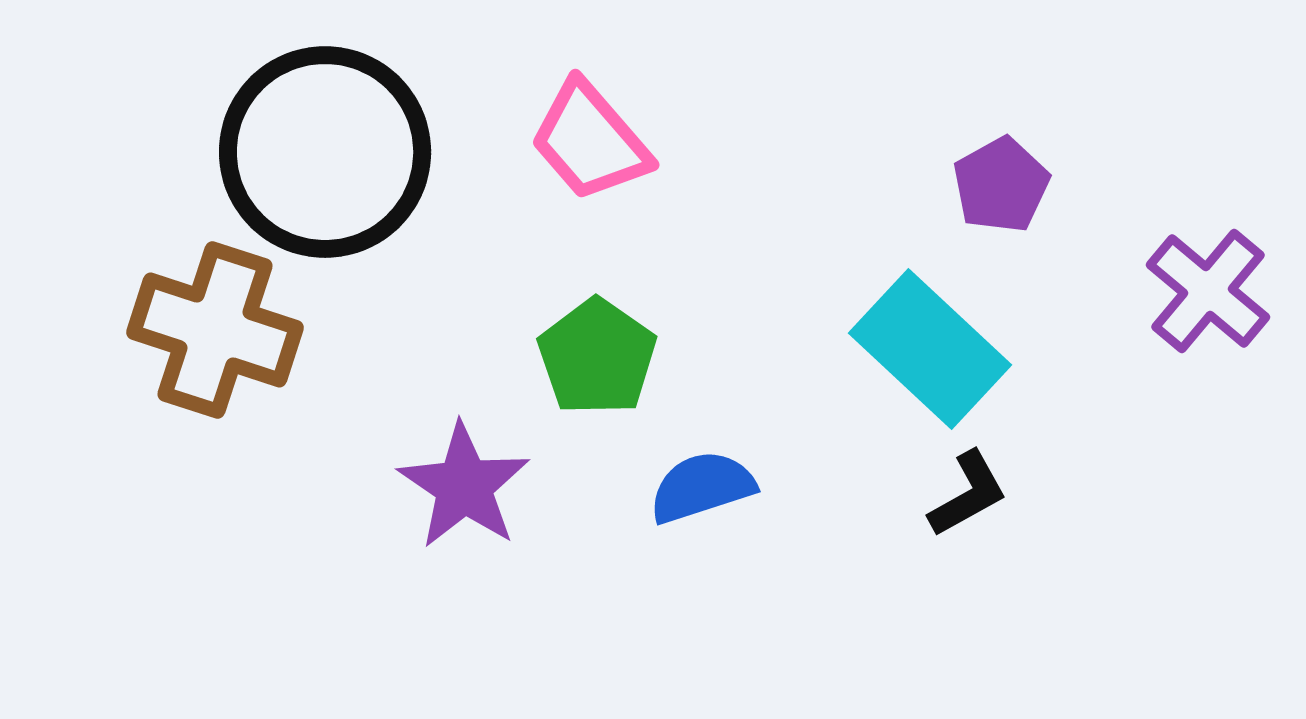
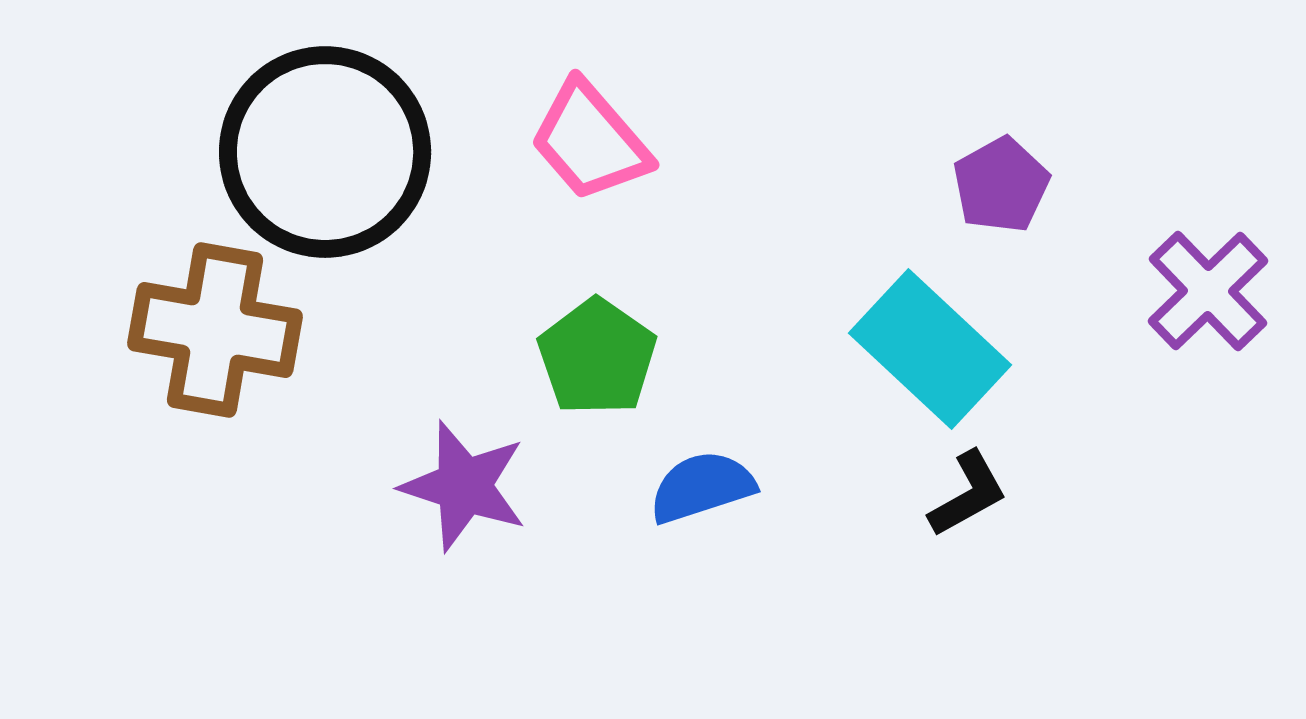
purple cross: rotated 6 degrees clockwise
brown cross: rotated 8 degrees counterclockwise
purple star: rotated 16 degrees counterclockwise
